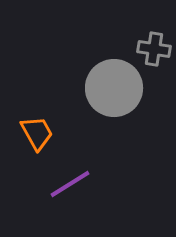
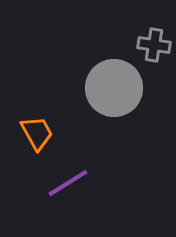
gray cross: moved 4 px up
purple line: moved 2 px left, 1 px up
